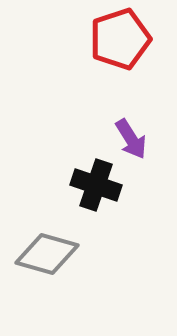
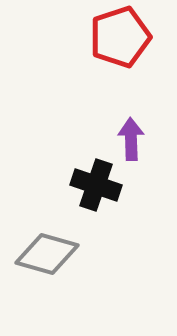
red pentagon: moved 2 px up
purple arrow: rotated 150 degrees counterclockwise
